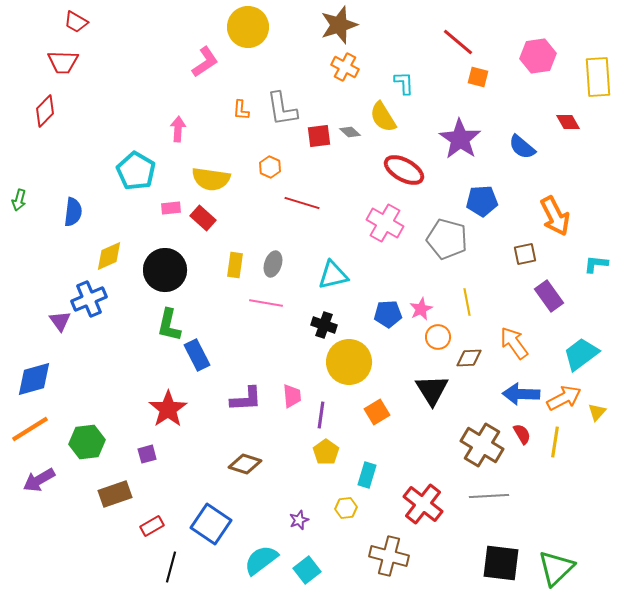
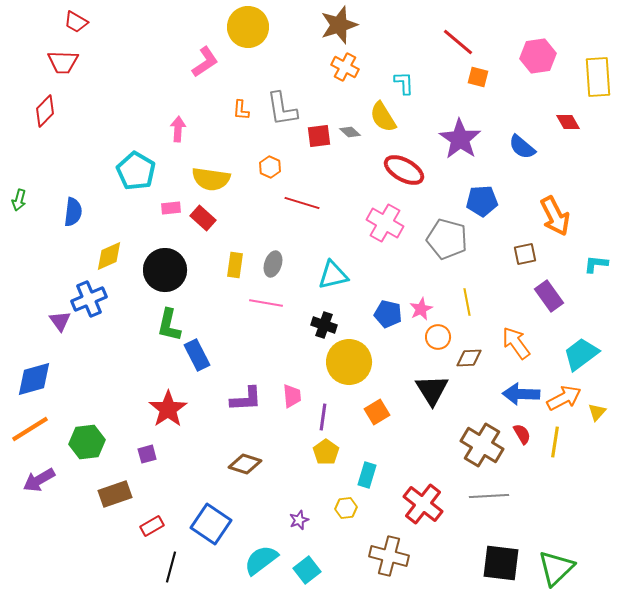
blue pentagon at (388, 314): rotated 16 degrees clockwise
orange arrow at (514, 343): moved 2 px right
purple line at (321, 415): moved 2 px right, 2 px down
